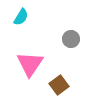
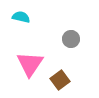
cyan semicircle: rotated 108 degrees counterclockwise
brown square: moved 1 px right, 5 px up
